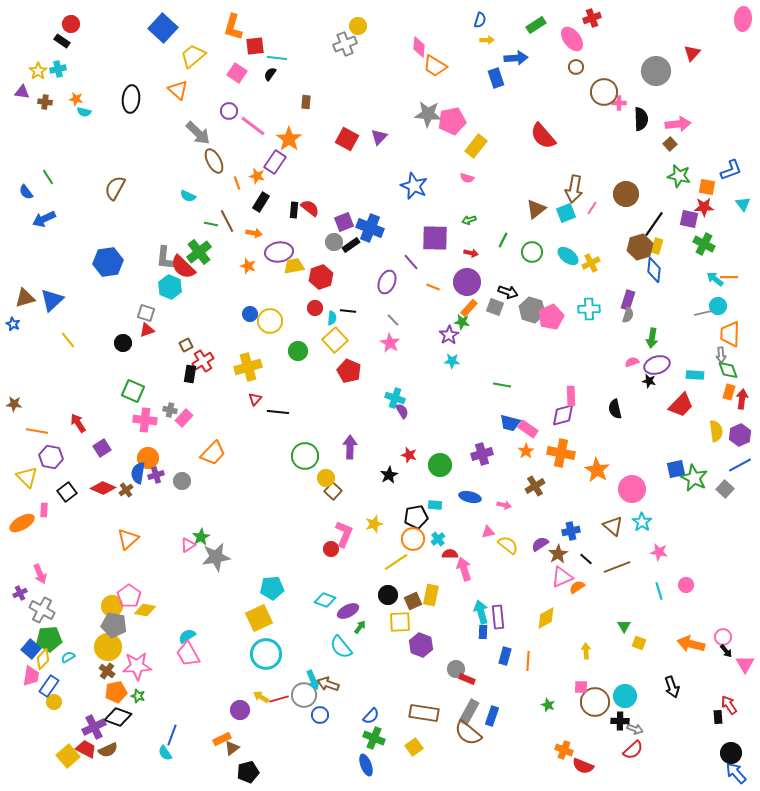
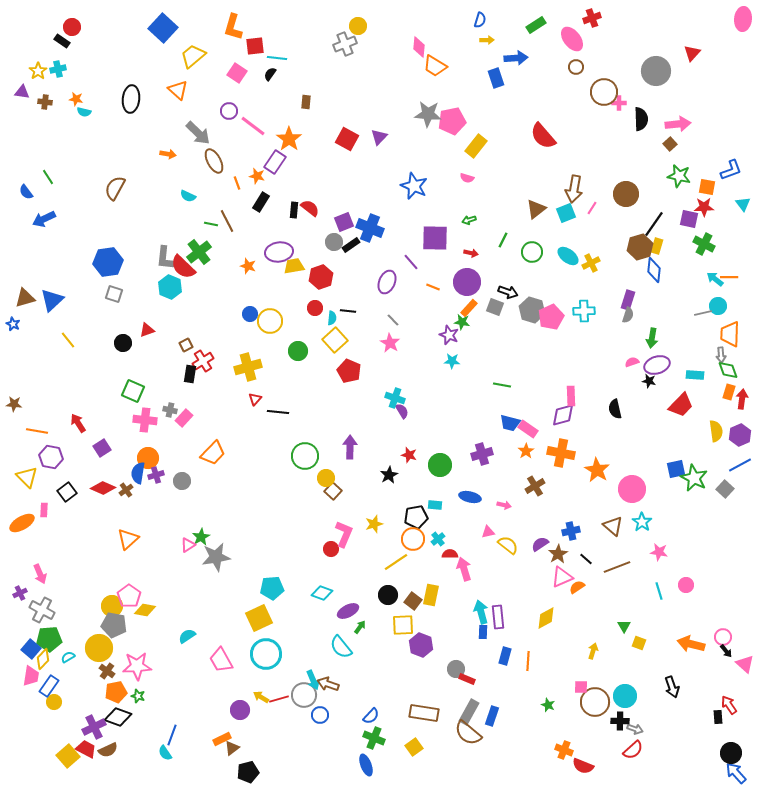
red circle at (71, 24): moved 1 px right, 3 px down
orange arrow at (254, 233): moved 86 px left, 79 px up
cyan cross at (589, 309): moved 5 px left, 2 px down
gray square at (146, 313): moved 32 px left, 19 px up
purple star at (449, 335): rotated 18 degrees counterclockwise
cyan diamond at (325, 600): moved 3 px left, 7 px up
brown square at (413, 601): rotated 30 degrees counterclockwise
yellow square at (400, 622): moved 3 px right, 3 px down
yellow circle at (108, 647): moved 9 px left, 1 px down
yellow arrow at (586, 651): moved 7 px right; rotated 21 degrees clockwise
pink trapezoid at (188, 654): moved 33 px right, 6 px down
pink triangle at (745, 664): rotated 18 degrees counterclockwise
